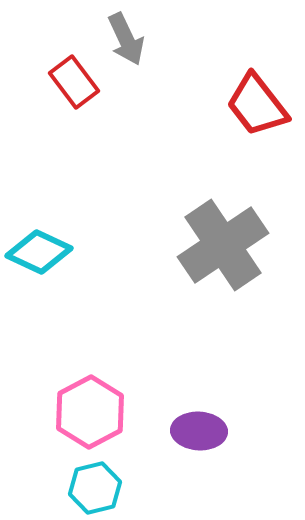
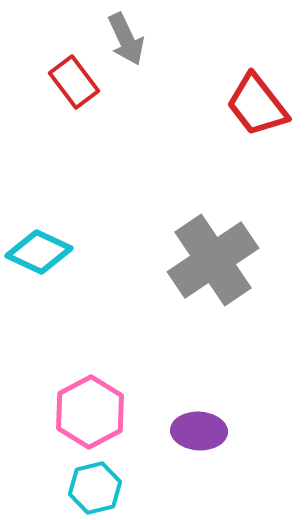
gray cross: moved 10 px left, 15 px down
